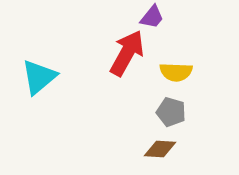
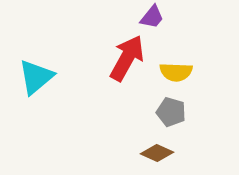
red arrow: moved 5 px down
cyan triangle: moved 3 px left
brown diamond: moved 3 px left, 4 px down; rotated 20 degrees clockwise
